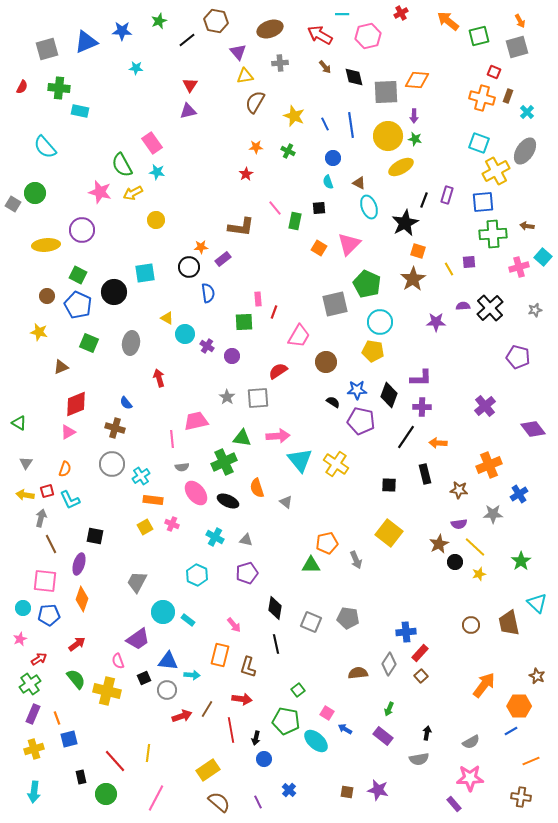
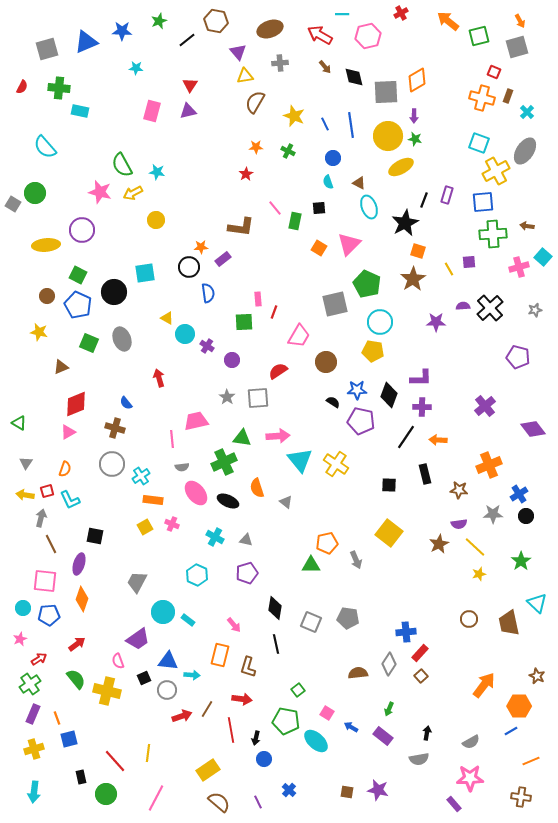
orange diamond at (417, 80): rotated 35 degrees counterclockwise
pink rectangle at (152, 143): moved 32 px up; rotated 50 degrees clockwise
gray ellipse at (131, 343): moved 9 px left, 4 px up; rotated 30 degrees counterclockwise
purple circle at (232, 356): moved 4 px down
orange arrow at (438, 443): moved 3 px up
black circle at (455, 562): moved 71 px right, 46 px up
brown circle at (471, 625): moved 2 px left, 6 px up
blue arrow at (345, 729): moved 6 px right, 2 px up
